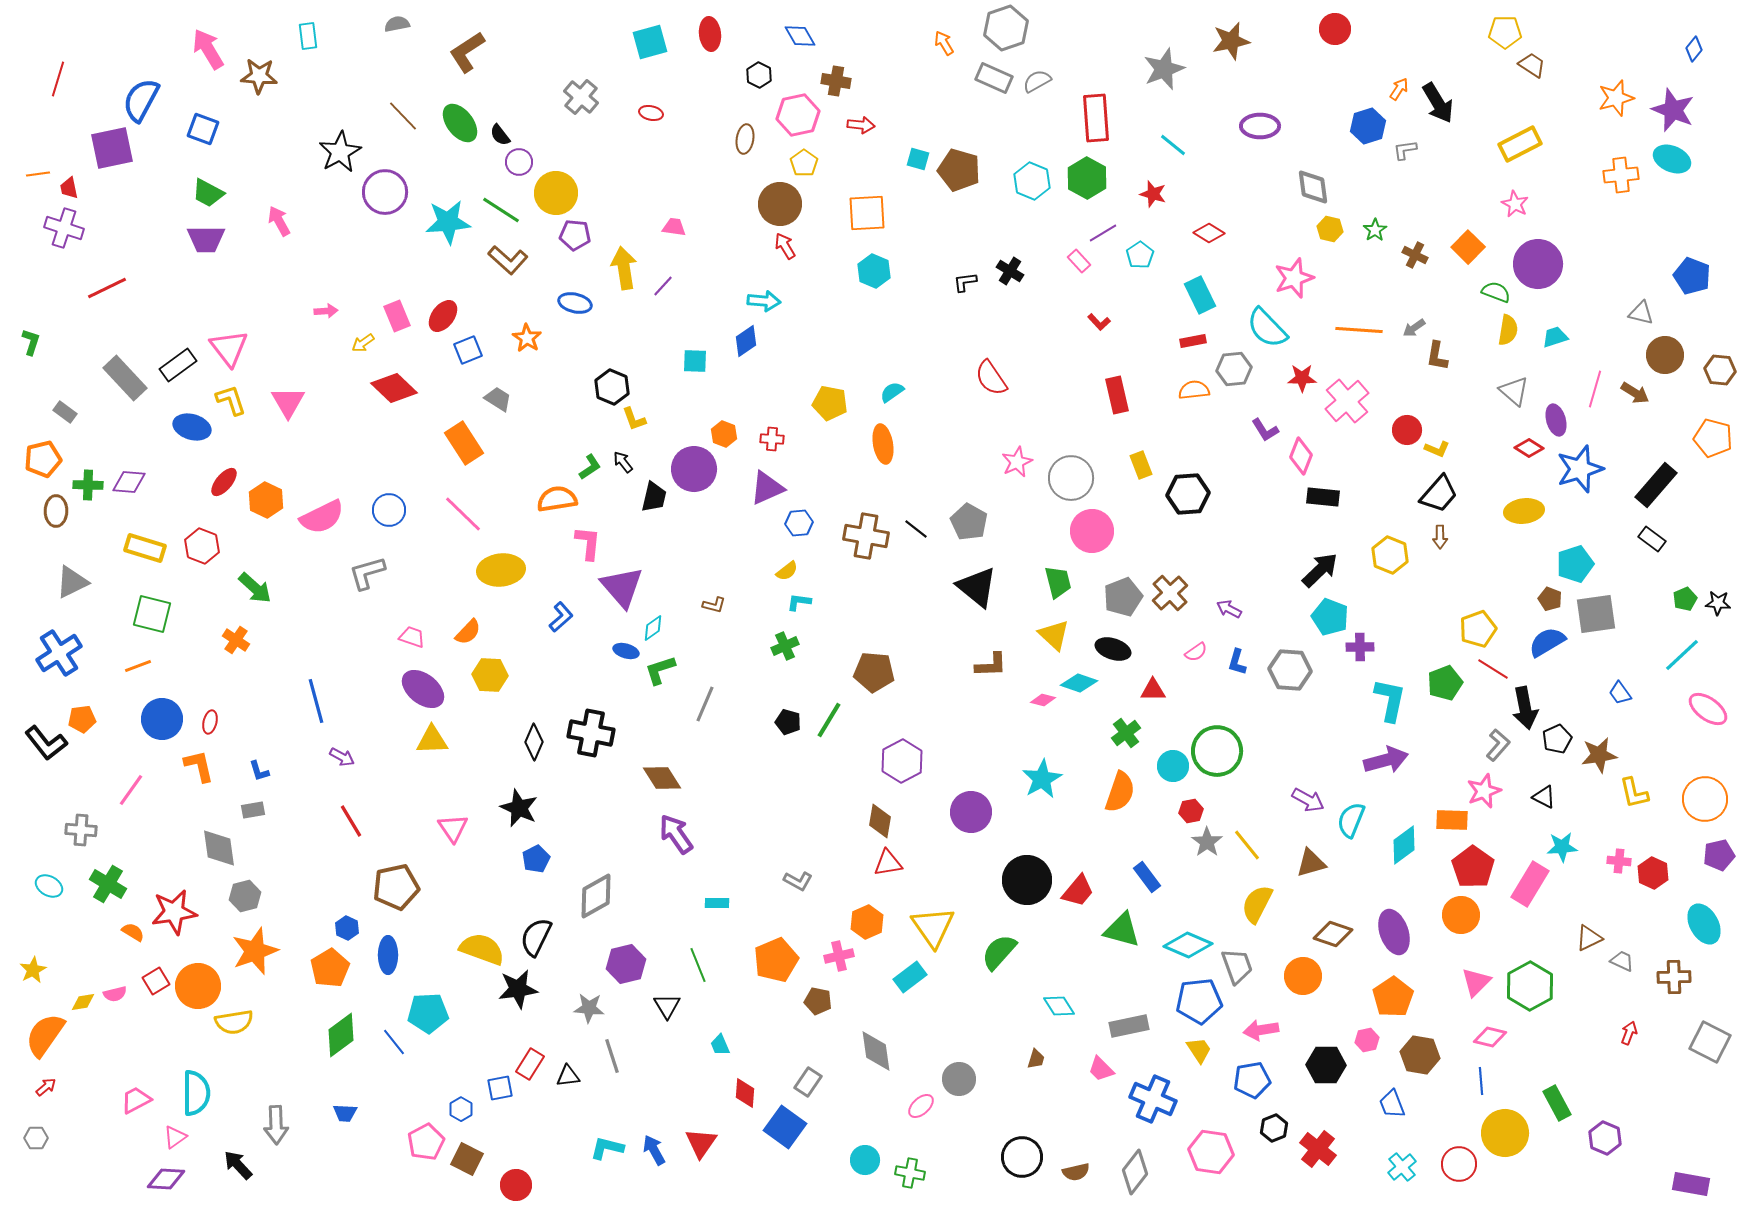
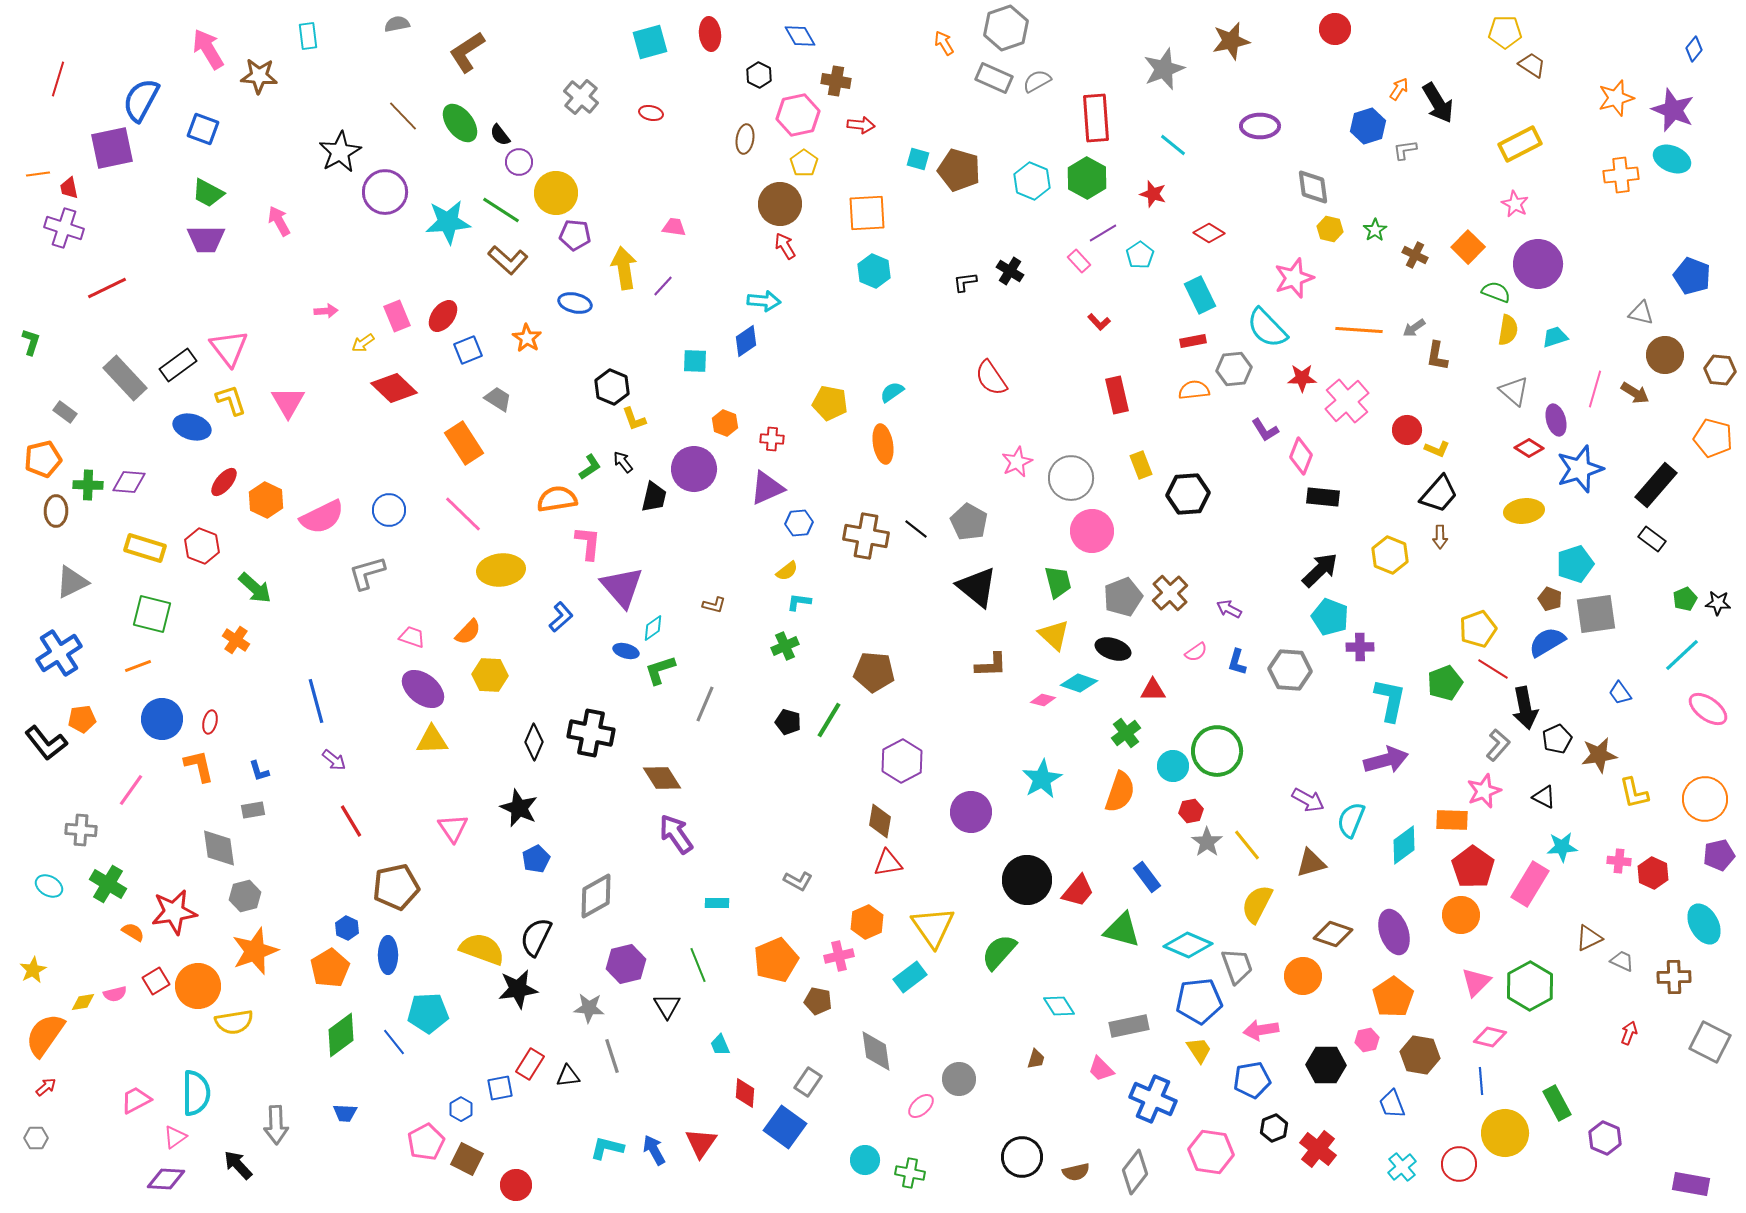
orange hexagon at (724, 434): moved 1 px right, 11 px up
purple arrow at (342, 757): moved 8 px left, 3 px down; rotated 10 degrees clockwise
